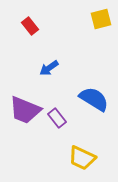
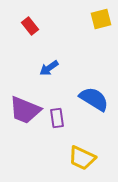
purple rectangle: rotated 30 degrees clockwise
